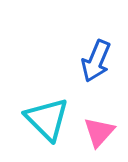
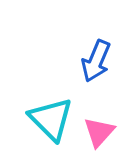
cyan triangle: moved 4 px right
